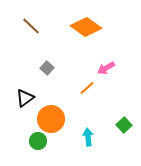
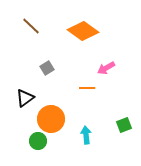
orange diamond: moved 3 px left, 4 px down
gray square: rotated 16 degrees clockwise
orange line: rotated 42 degrees clockwise
green square: rotated 21 degrees clockwise
cyan arrow: moved 2 px left, 2 px up
